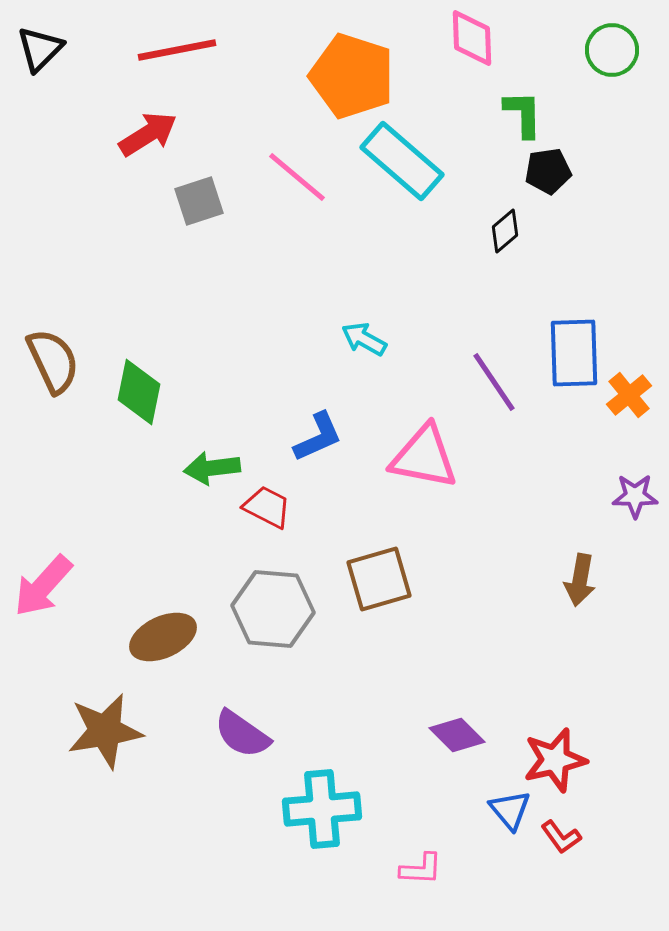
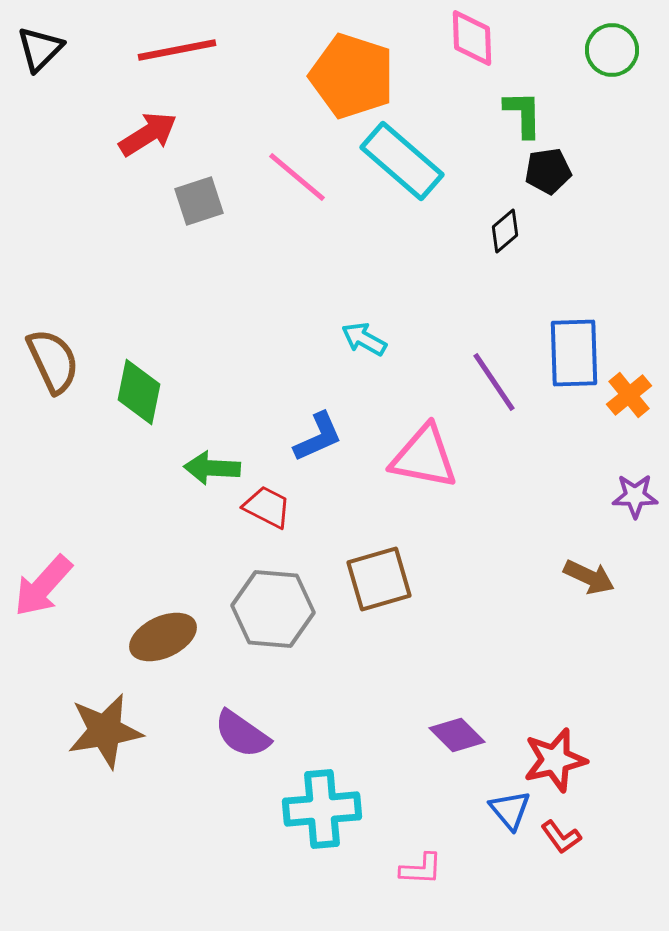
green arrow: rotated 10 degrees clockwise
brown arrow: moved 9 px right, 3 px up; rotated 75 degrees counterclockwise
